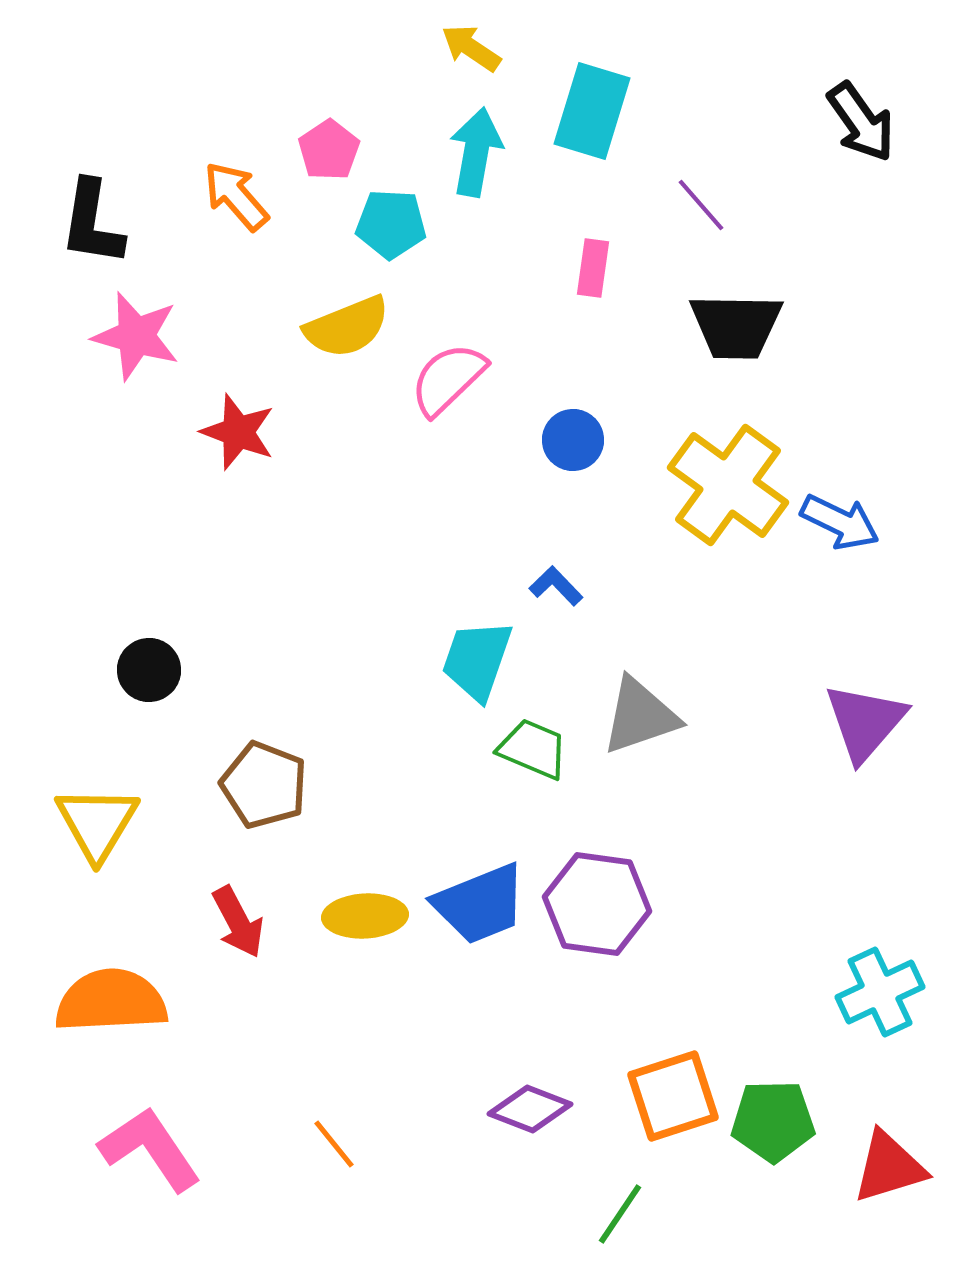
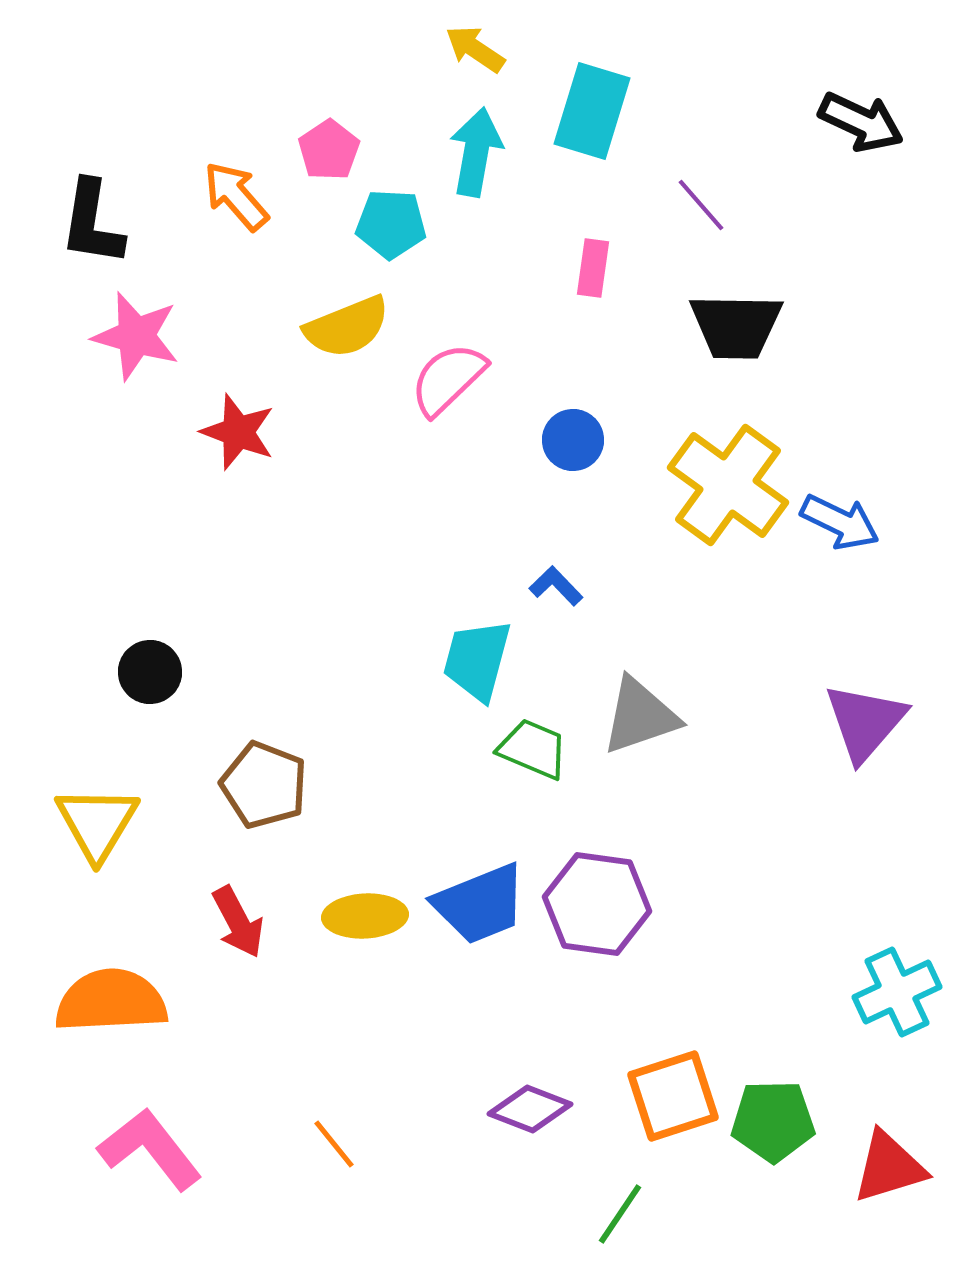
yellow arrow: moved 4 px right, 1 px down
black arrow: rotated 30 degrees counterclockwise
cyan trapezoid: rotated 4 degrees counterclockwise
black circle: moved 1 px right, 2 px down
cyan cross: moved 17 px right
pink L-shape: rotated 4 degrees counterclockwise
